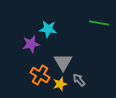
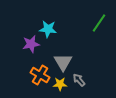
green line: rotated 66 degrees counterclockwise
yellow star: rotated 16 degrees clockwise
